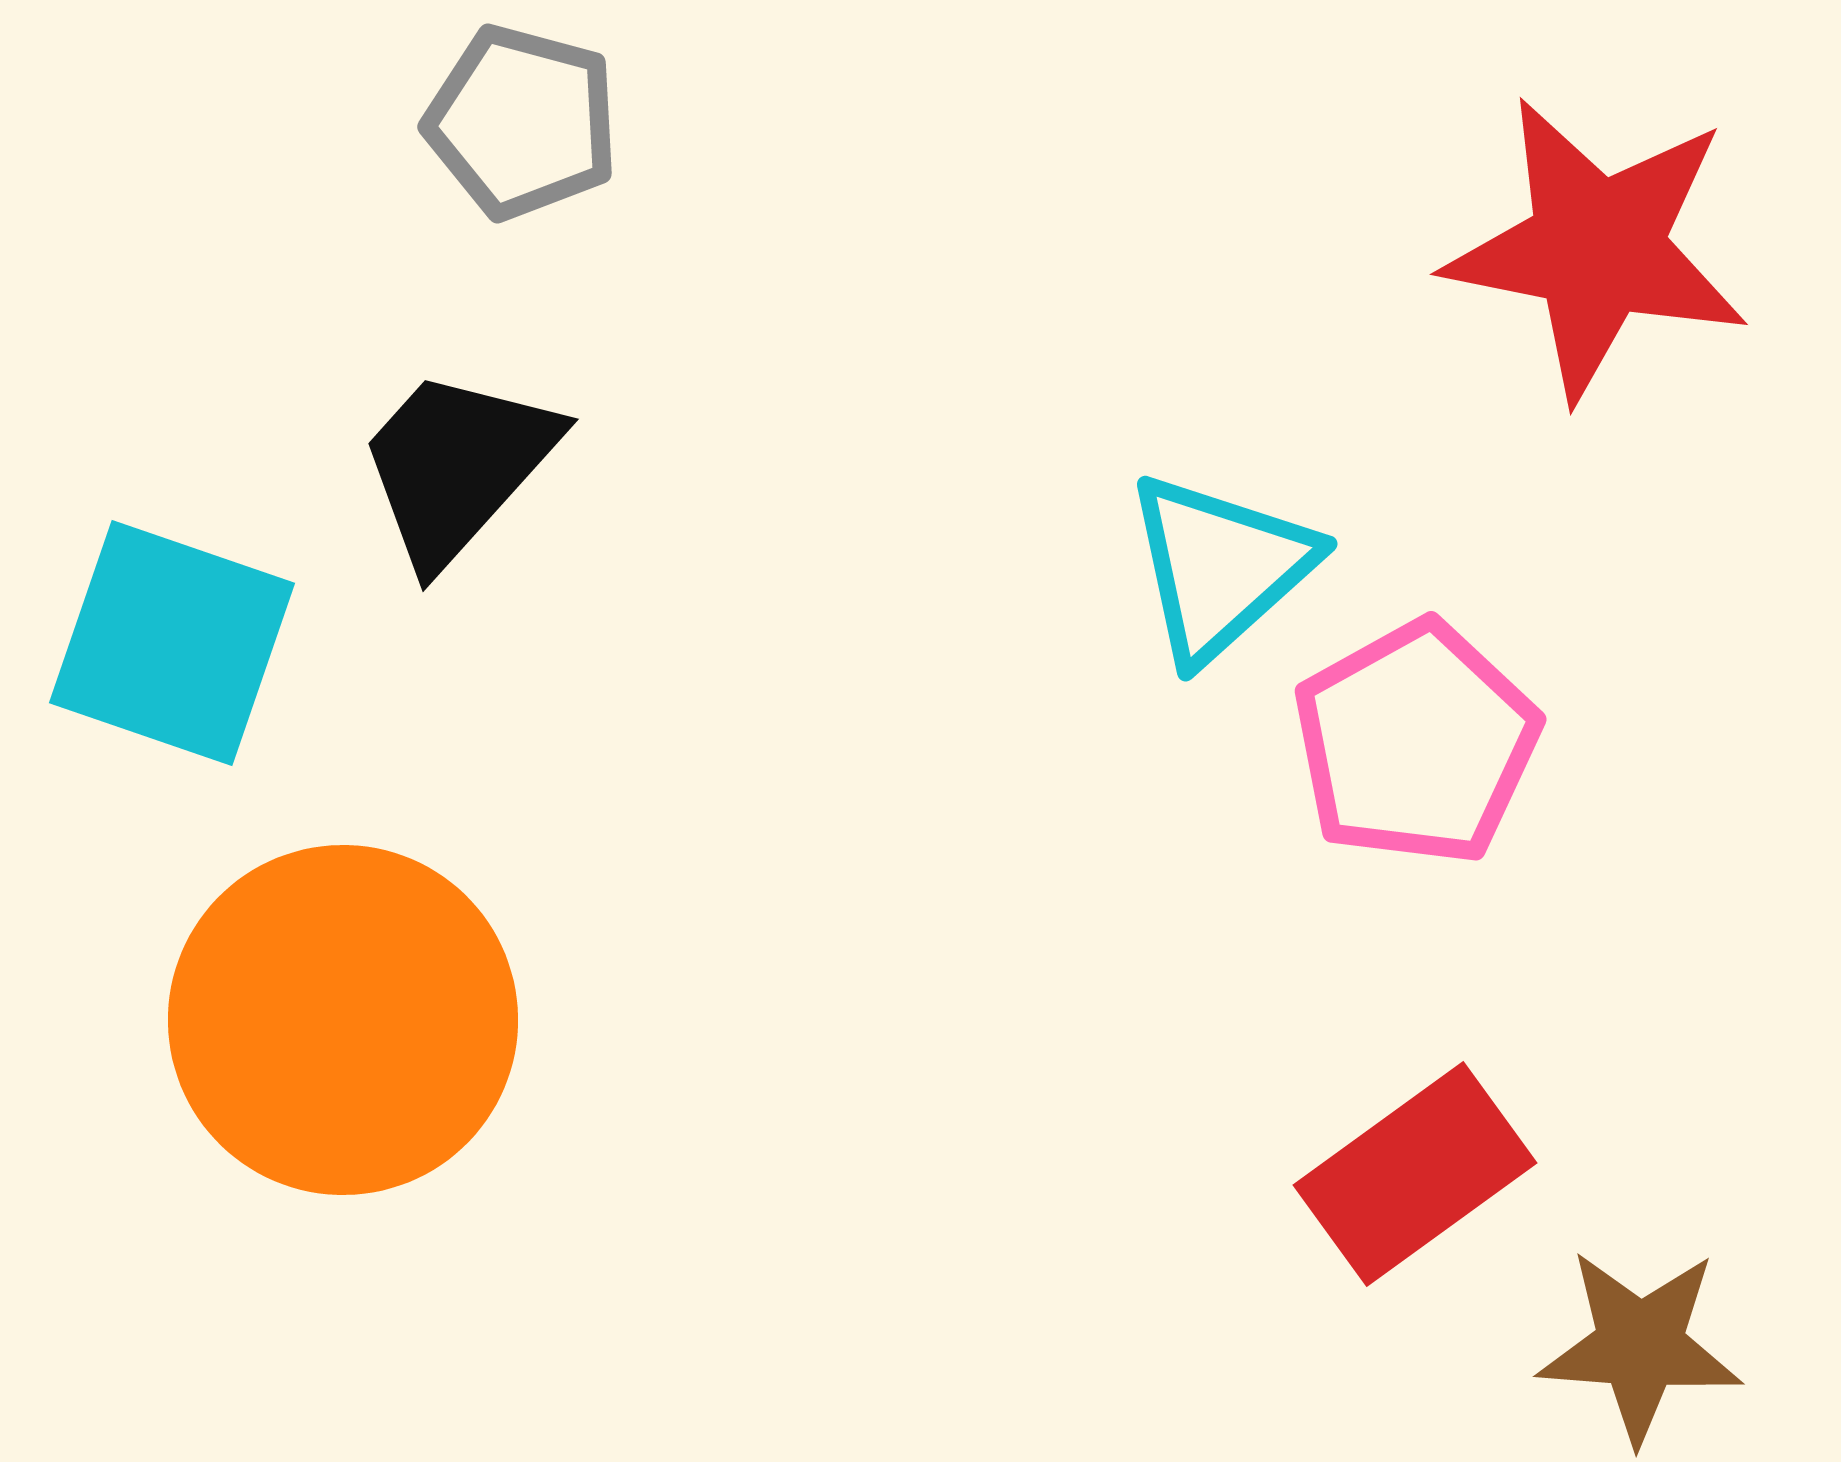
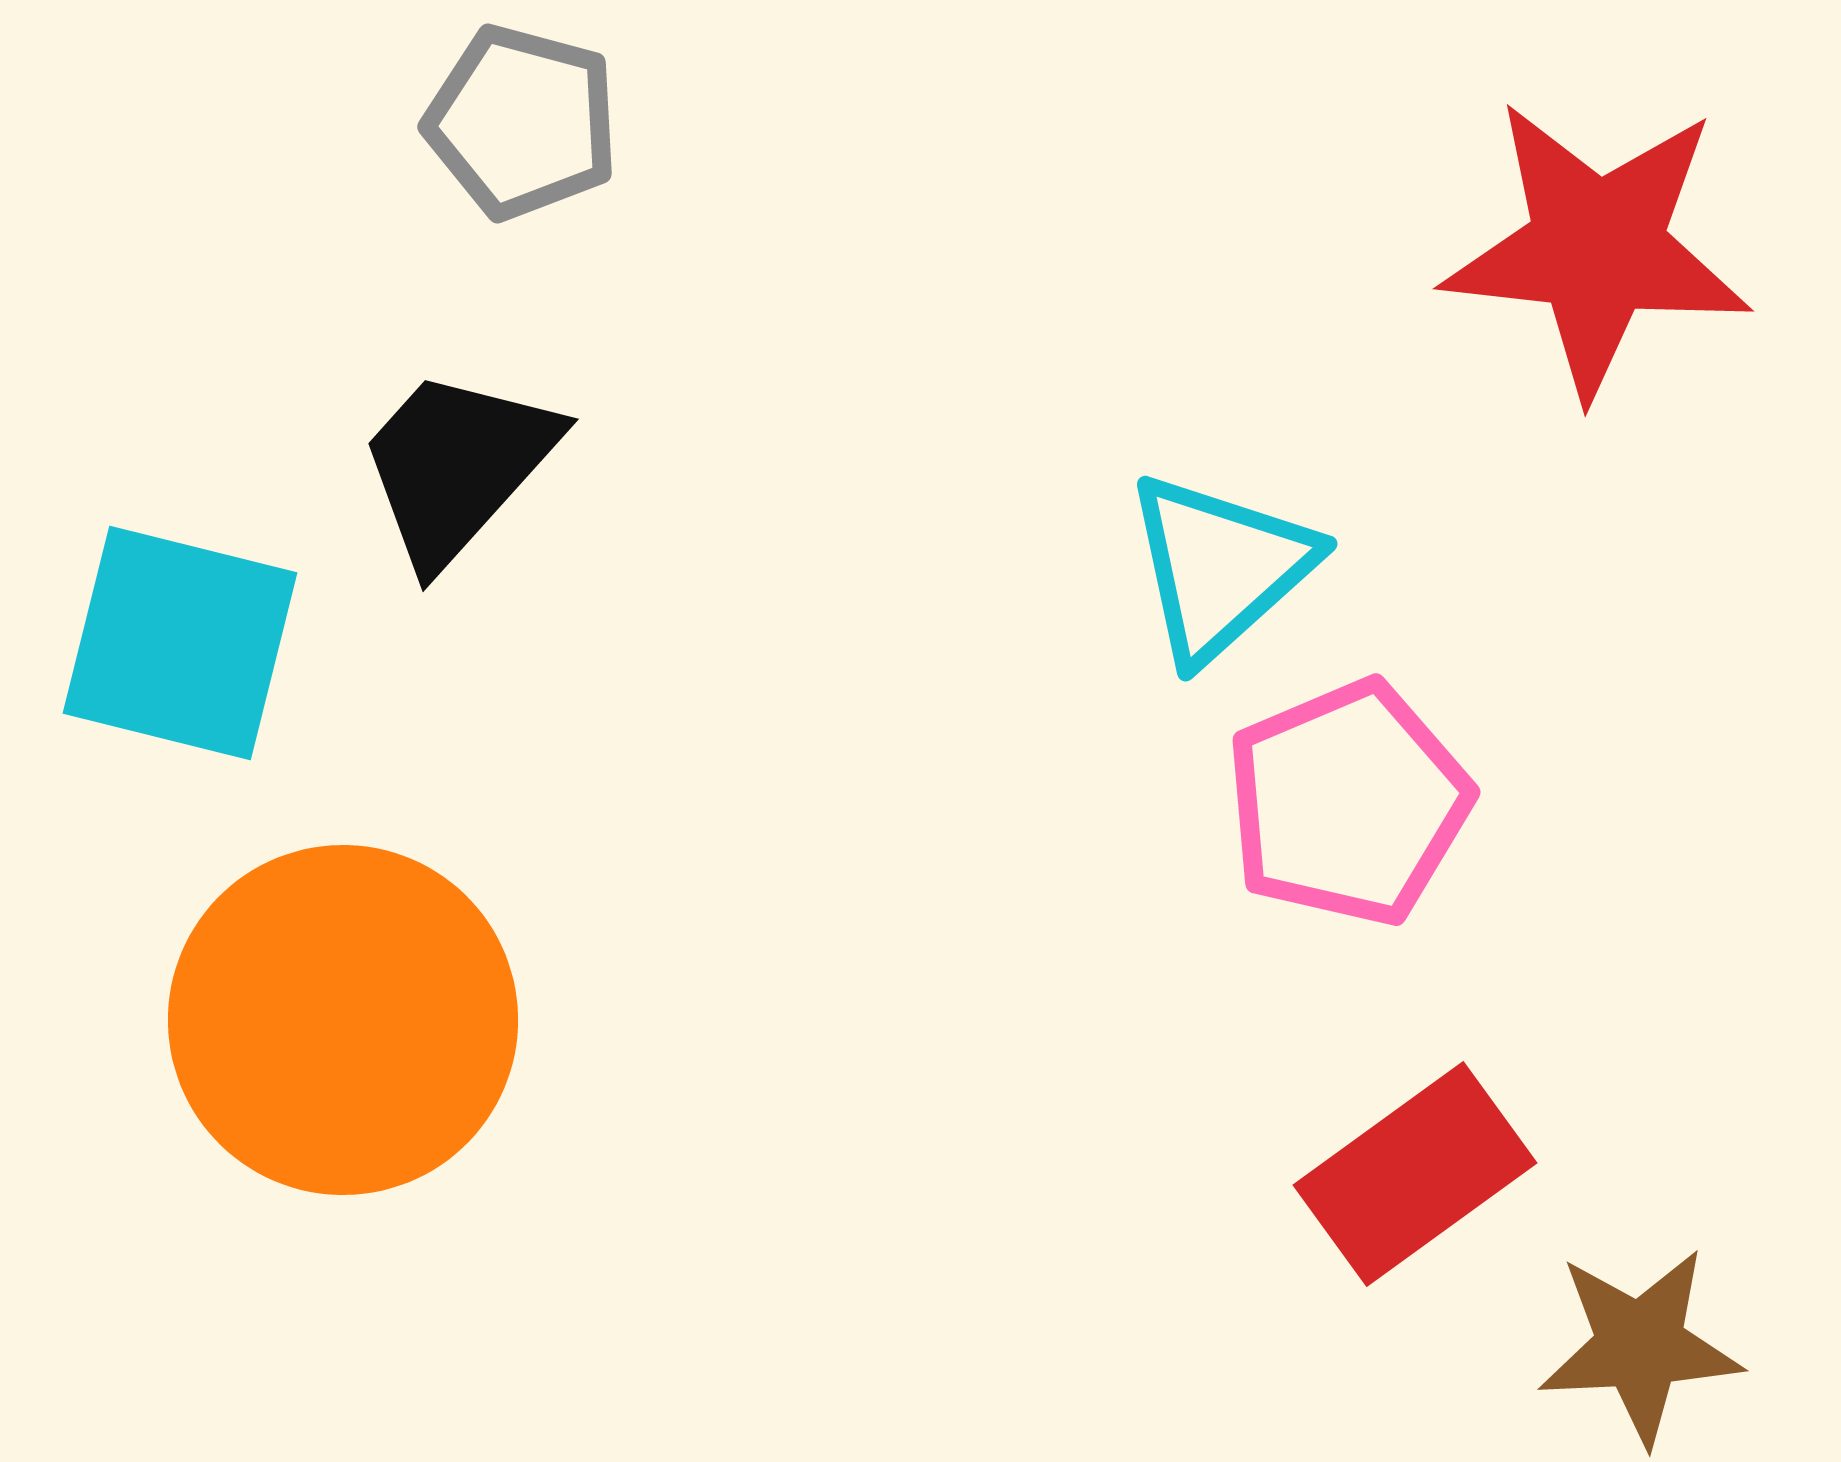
red star: rotated 5 degrees counterclockwise
cyan square: moved 8 px right; rotated 5 degrees counterclockwise
pink pentagon: moved 68 px left, 60 px down; rotated 6 degrees clockwise
brown star: rotated 7 degrees counterclockwise
